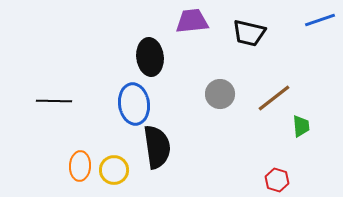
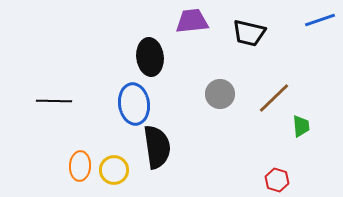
brown line: rotated 6 degrees counterclockwise
